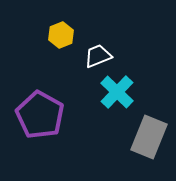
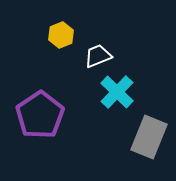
purple pentagon: rotated 9 degrees clockwise
